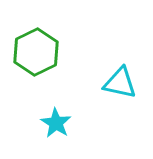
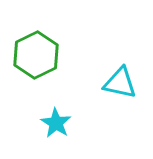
green hexagon: moved 3 px down
